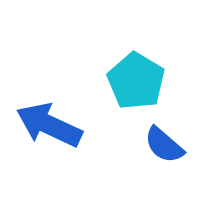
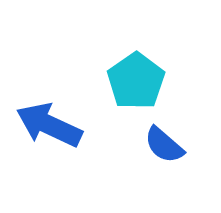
cyan pentagon: rotated 6 degrees clockwise
